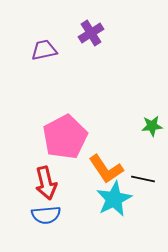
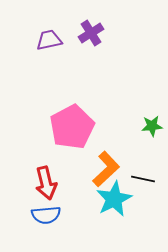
purple trapezoid: moved 5 px right, 10 px up
pink pentagon: moved 7 px right, 10 px up
orange L-shape: rotated 99 degrees counterclockwise
